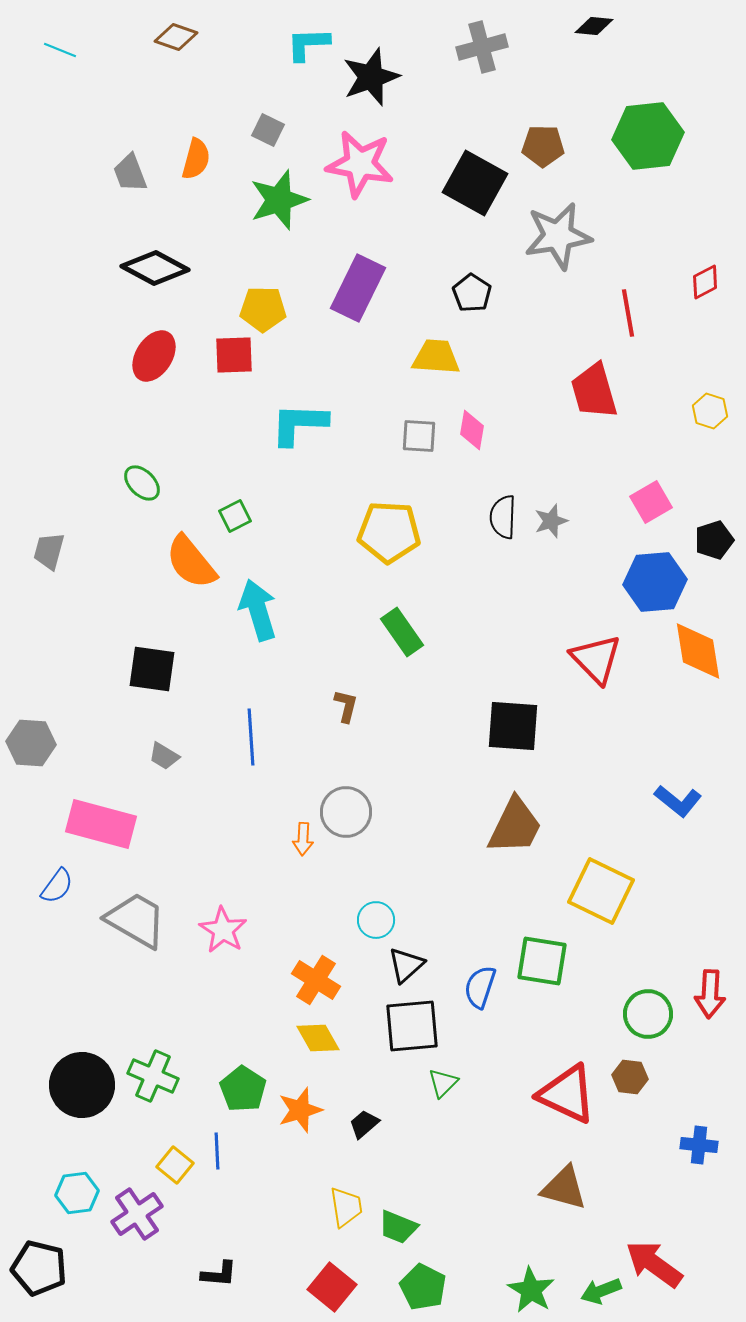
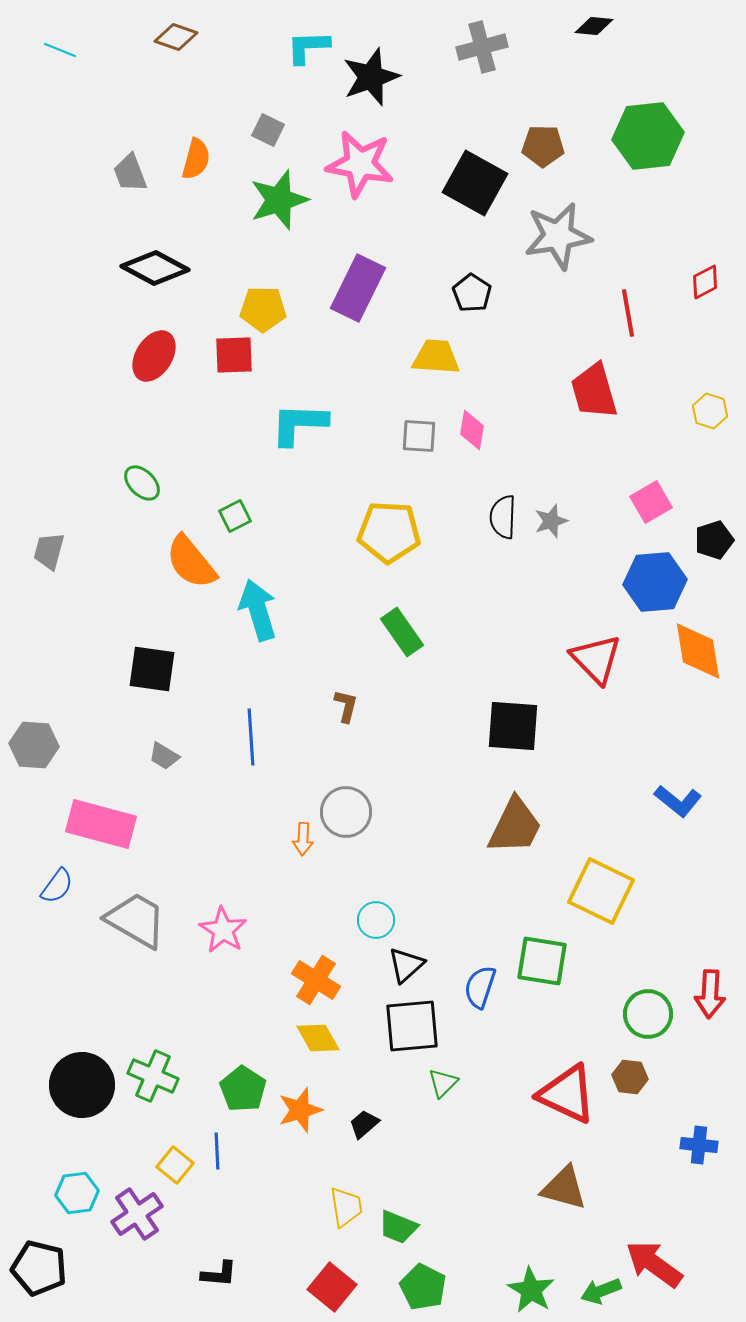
cyan L-shape at (308, 44): moved 3 px down
gray hexagon at (31, 743): moved 3 px right, 2 px down
